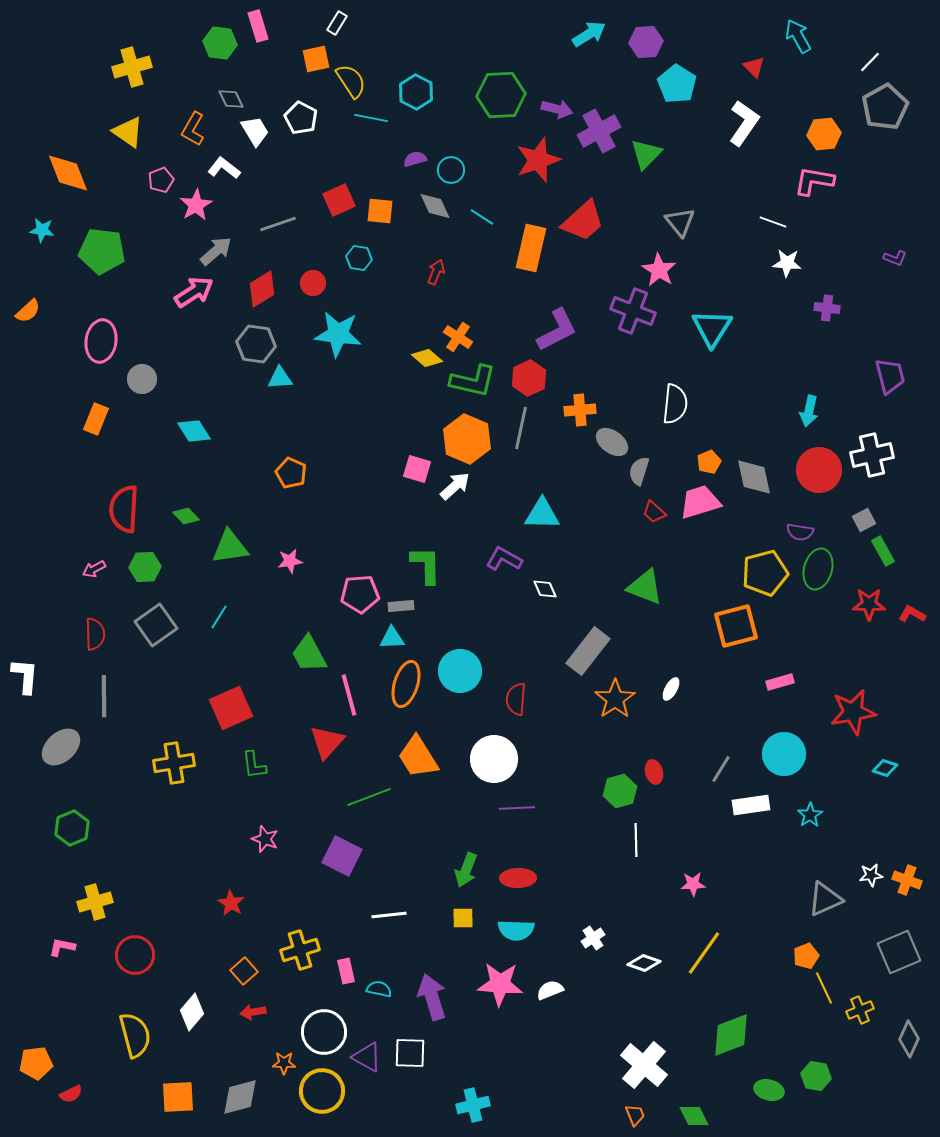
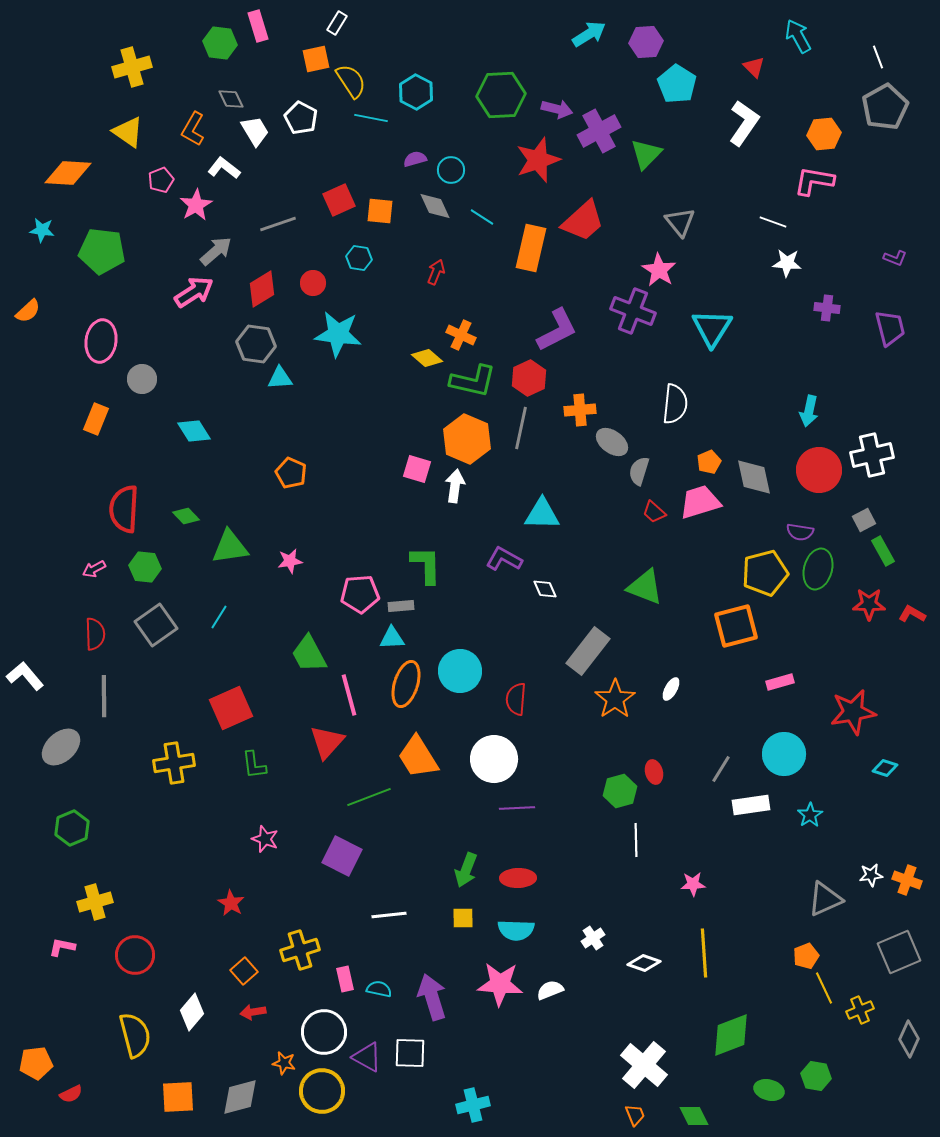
white line at (870, 62): moved 8 px right, 5 px up; rotated 65 degrees counterclockwise
orange diamond at (68, 173): rotated 66 degrees counterclockwise
orange cross at (458, 337): moved 3 px right, 2 px up; rotated 8 degrees counterclockwise
purple trapezoid at (890, 376): moved 48 px up
white arrow at (455, 486): rotated 40 degrees counterclockwise
green hexagon at (145, 567): rotated 8 degrees clockwise
white L-shape at (25, 676): rotated 45 degrees counterclockwise
yellow line at (704, 953): rotated 39 degrees counterclockwise
pink rectangle at (346, 971): moved 1 px left, 8 px down
orange star at (284, 1063): rotated 10 degrees clockwise
